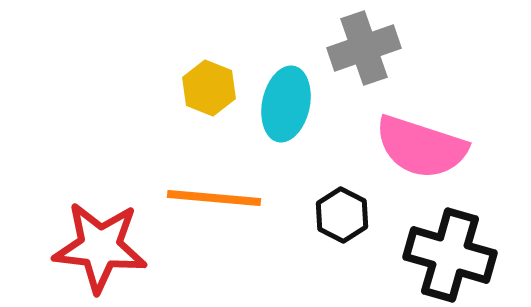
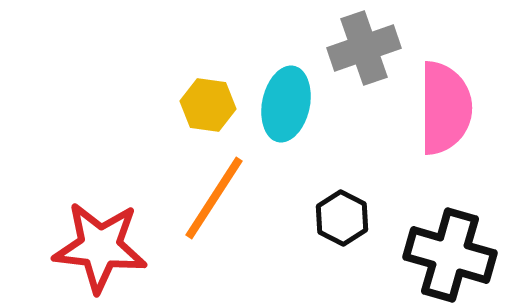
yellow hexagon: moved 1 px left, 17 px down; rotated 14 degrees counterclockwise
pink semicircle: moved 24 px right, 39 px up; rotated 108 degrees counterclockwise
orange line: rotated 62 degrees counterclockwise
black hexagon: moved 3 px down
